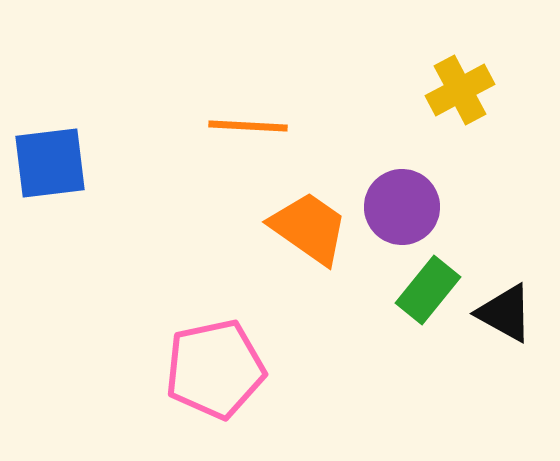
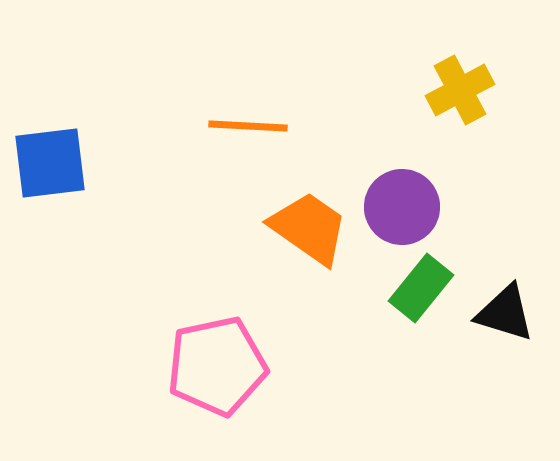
green rectangle: moved 7 px left, 2 px up
black triangle: rotated 12 degrees counterclockwise
pink pentagon: moved 2 px right, 3 px up
